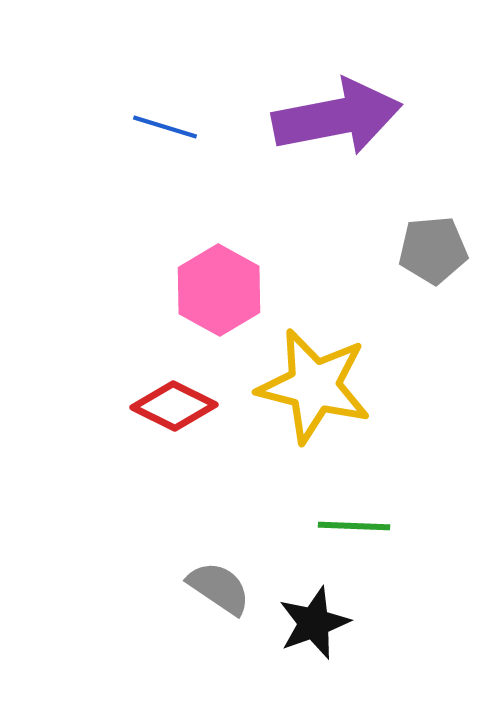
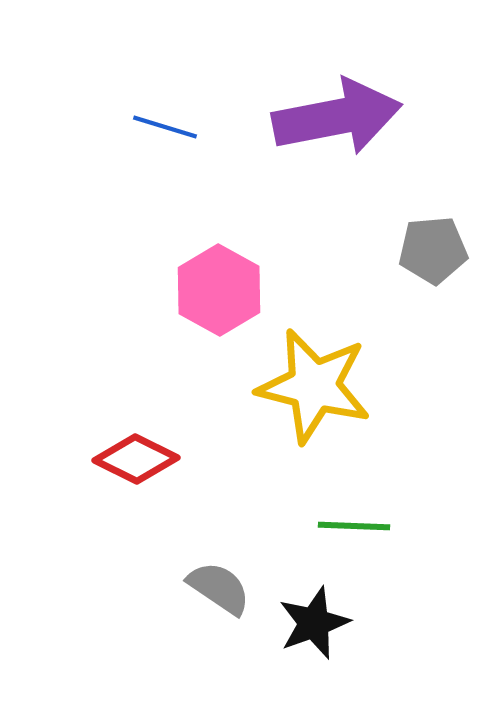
red diamond: moved 38 px left, 53 px down
